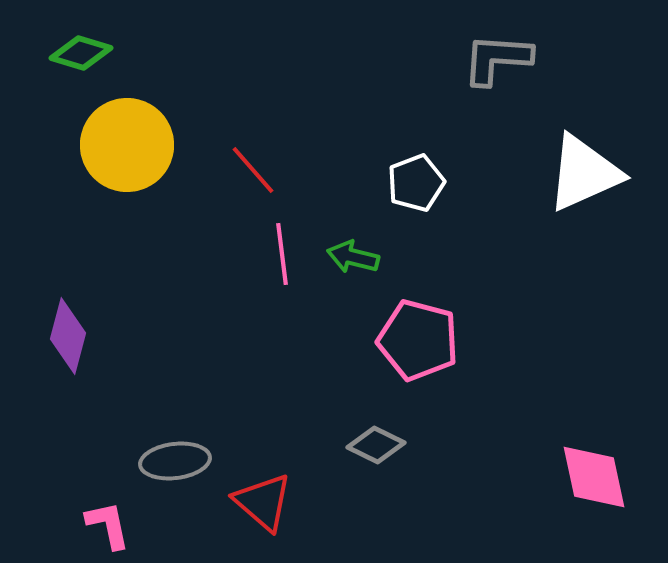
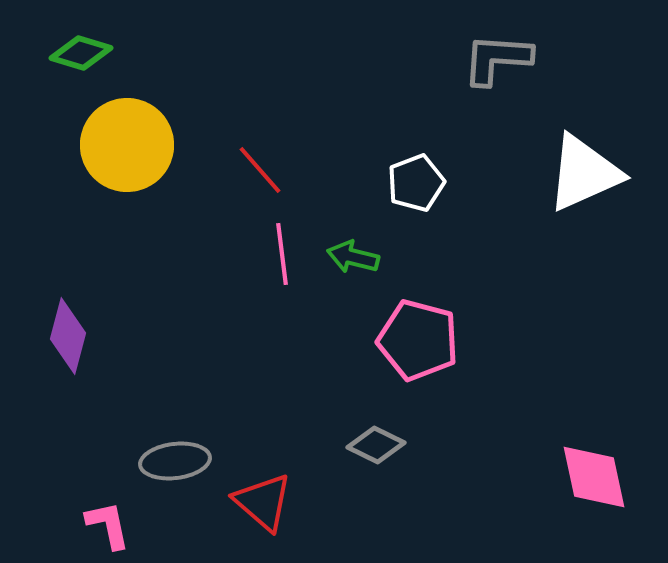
red line: moved 7 px right
